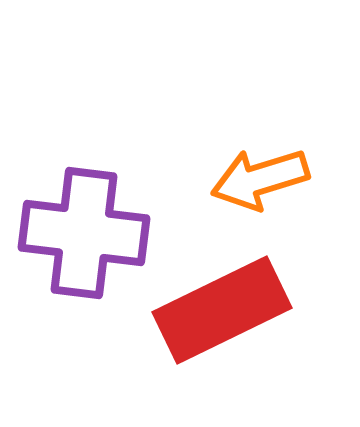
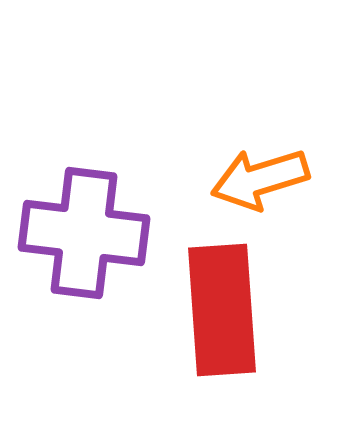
red rectangle: rotated 68 degrees counterclockwise
